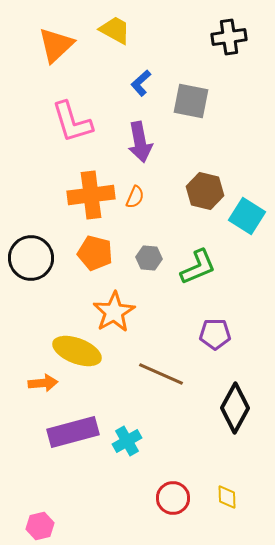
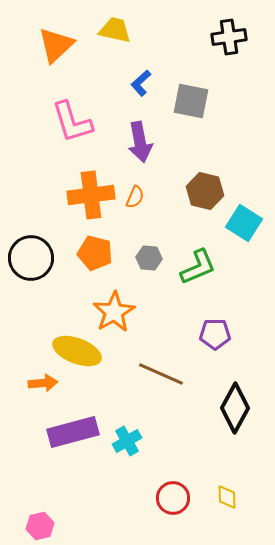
yellow trapezoid: rotated 16 degrees counterclockwise
cyan square: moved 3 px left, 7 px down
